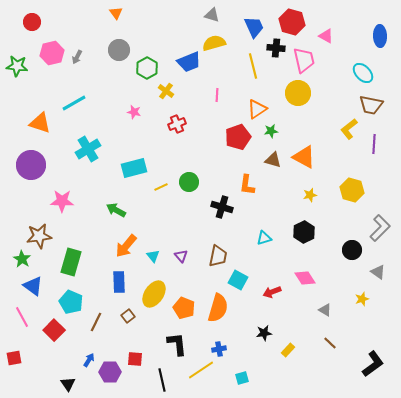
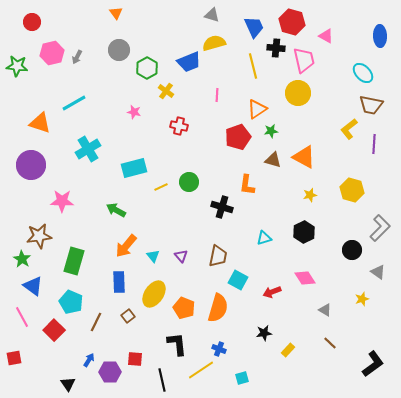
red cross at (177, 124): moved 2 px right, 2 px down; rotated 36 degrees clockwise
green rectangle at (71, 262): moved 3 px right, 1 px up
blue cross at (219, 349): rotated 32 degrees clockwise
